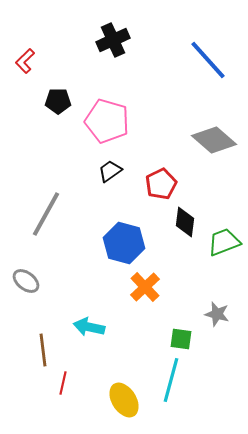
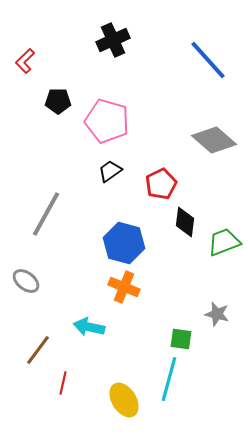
orange cross: moved 21 px left; rotated 24 degrees counterclockwise
brown line: moved 5 px left; rotated 44 degrees clockwise
cyan line: moved 2 px left, 1 px up
